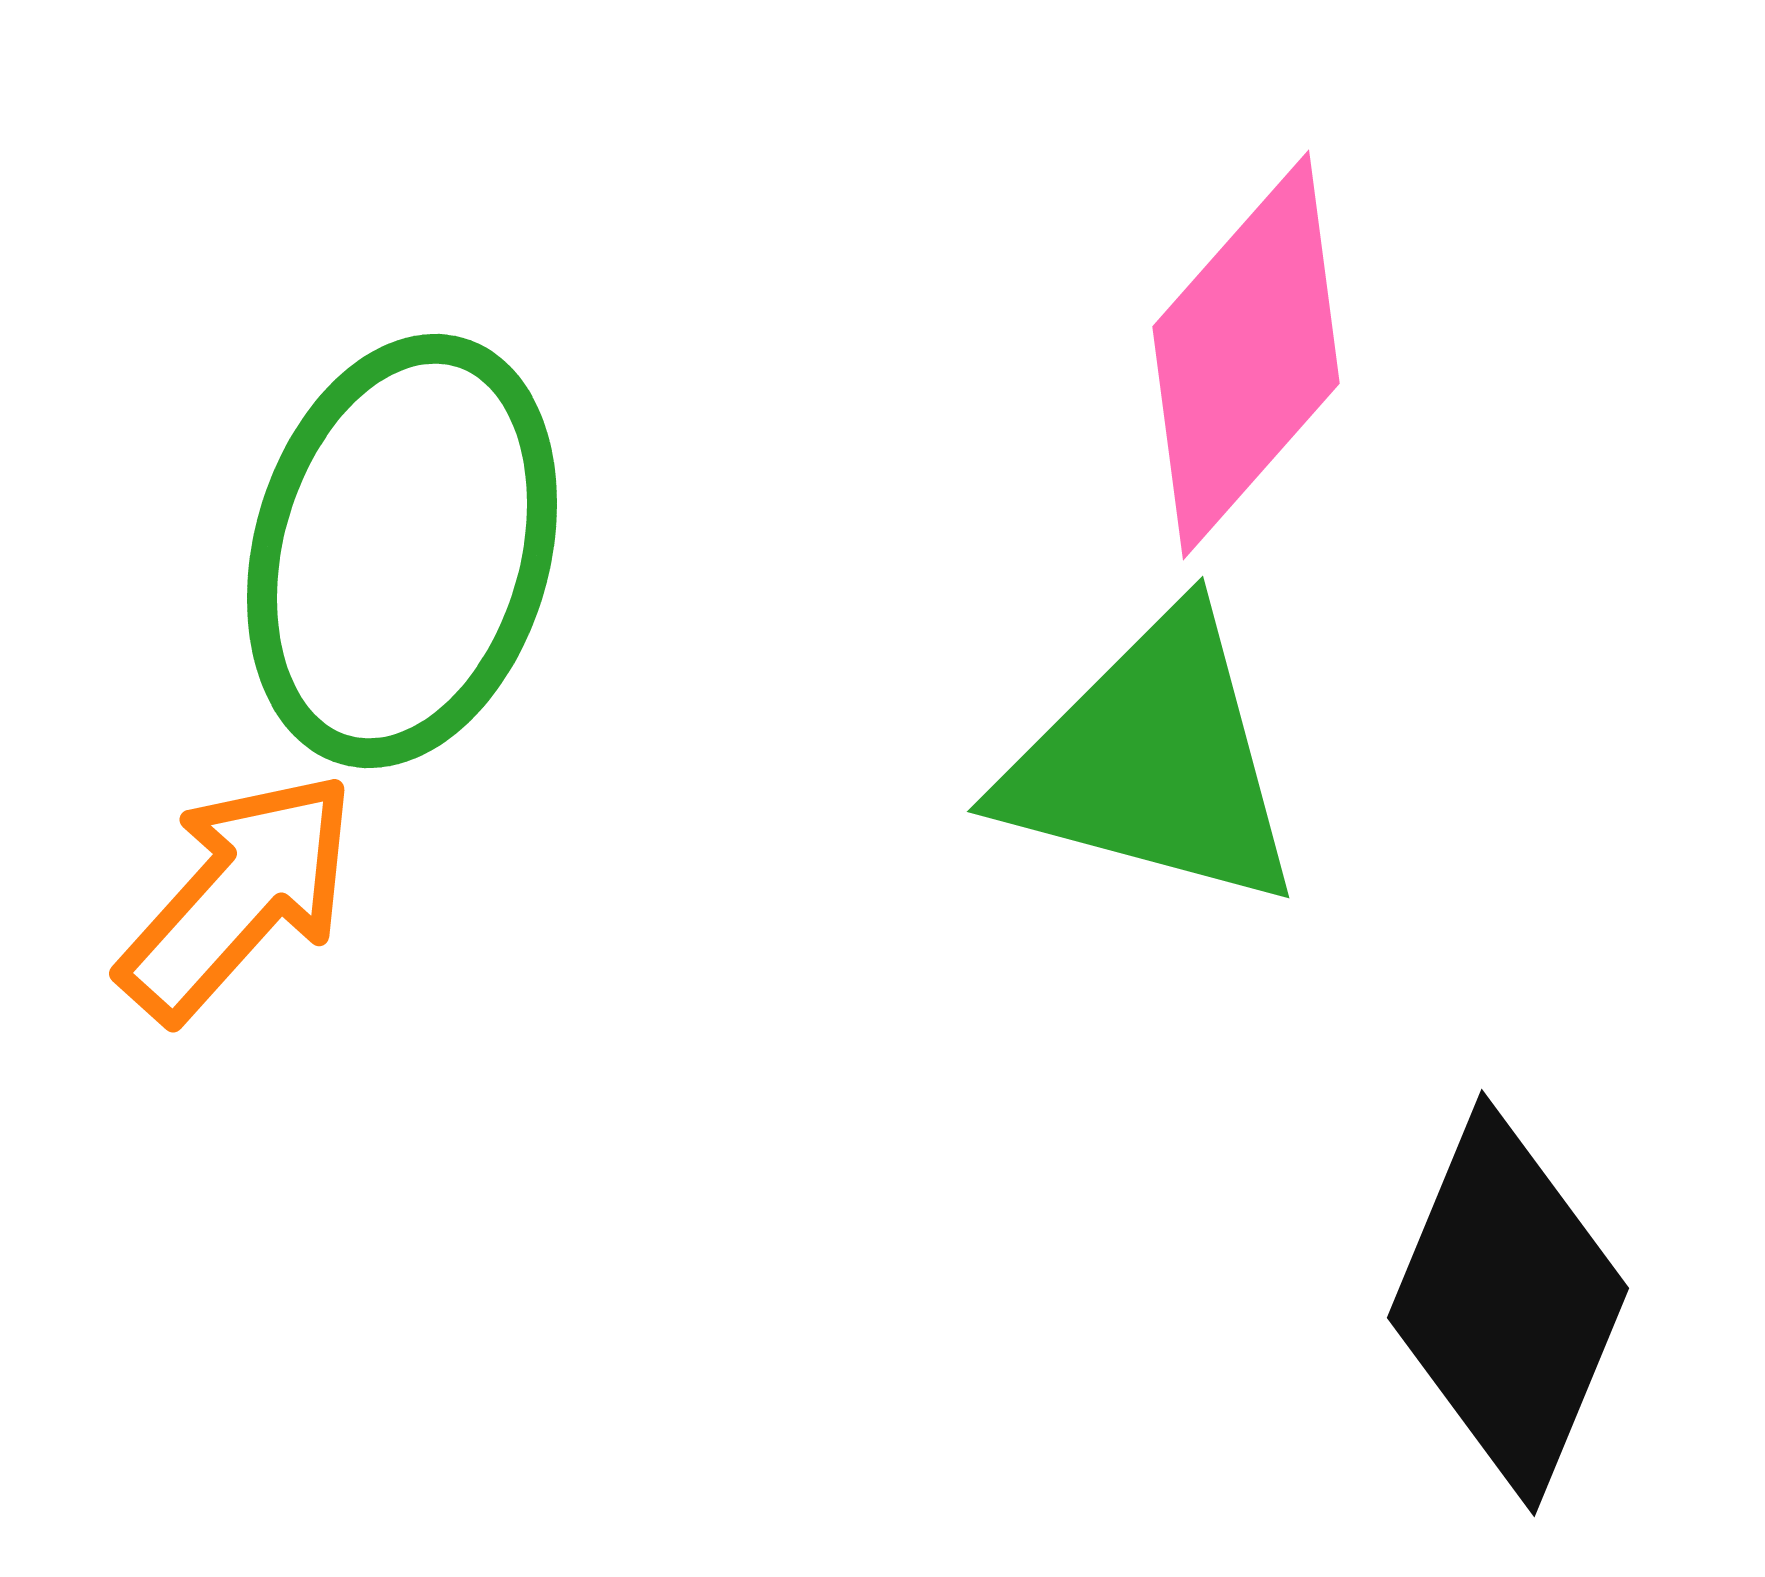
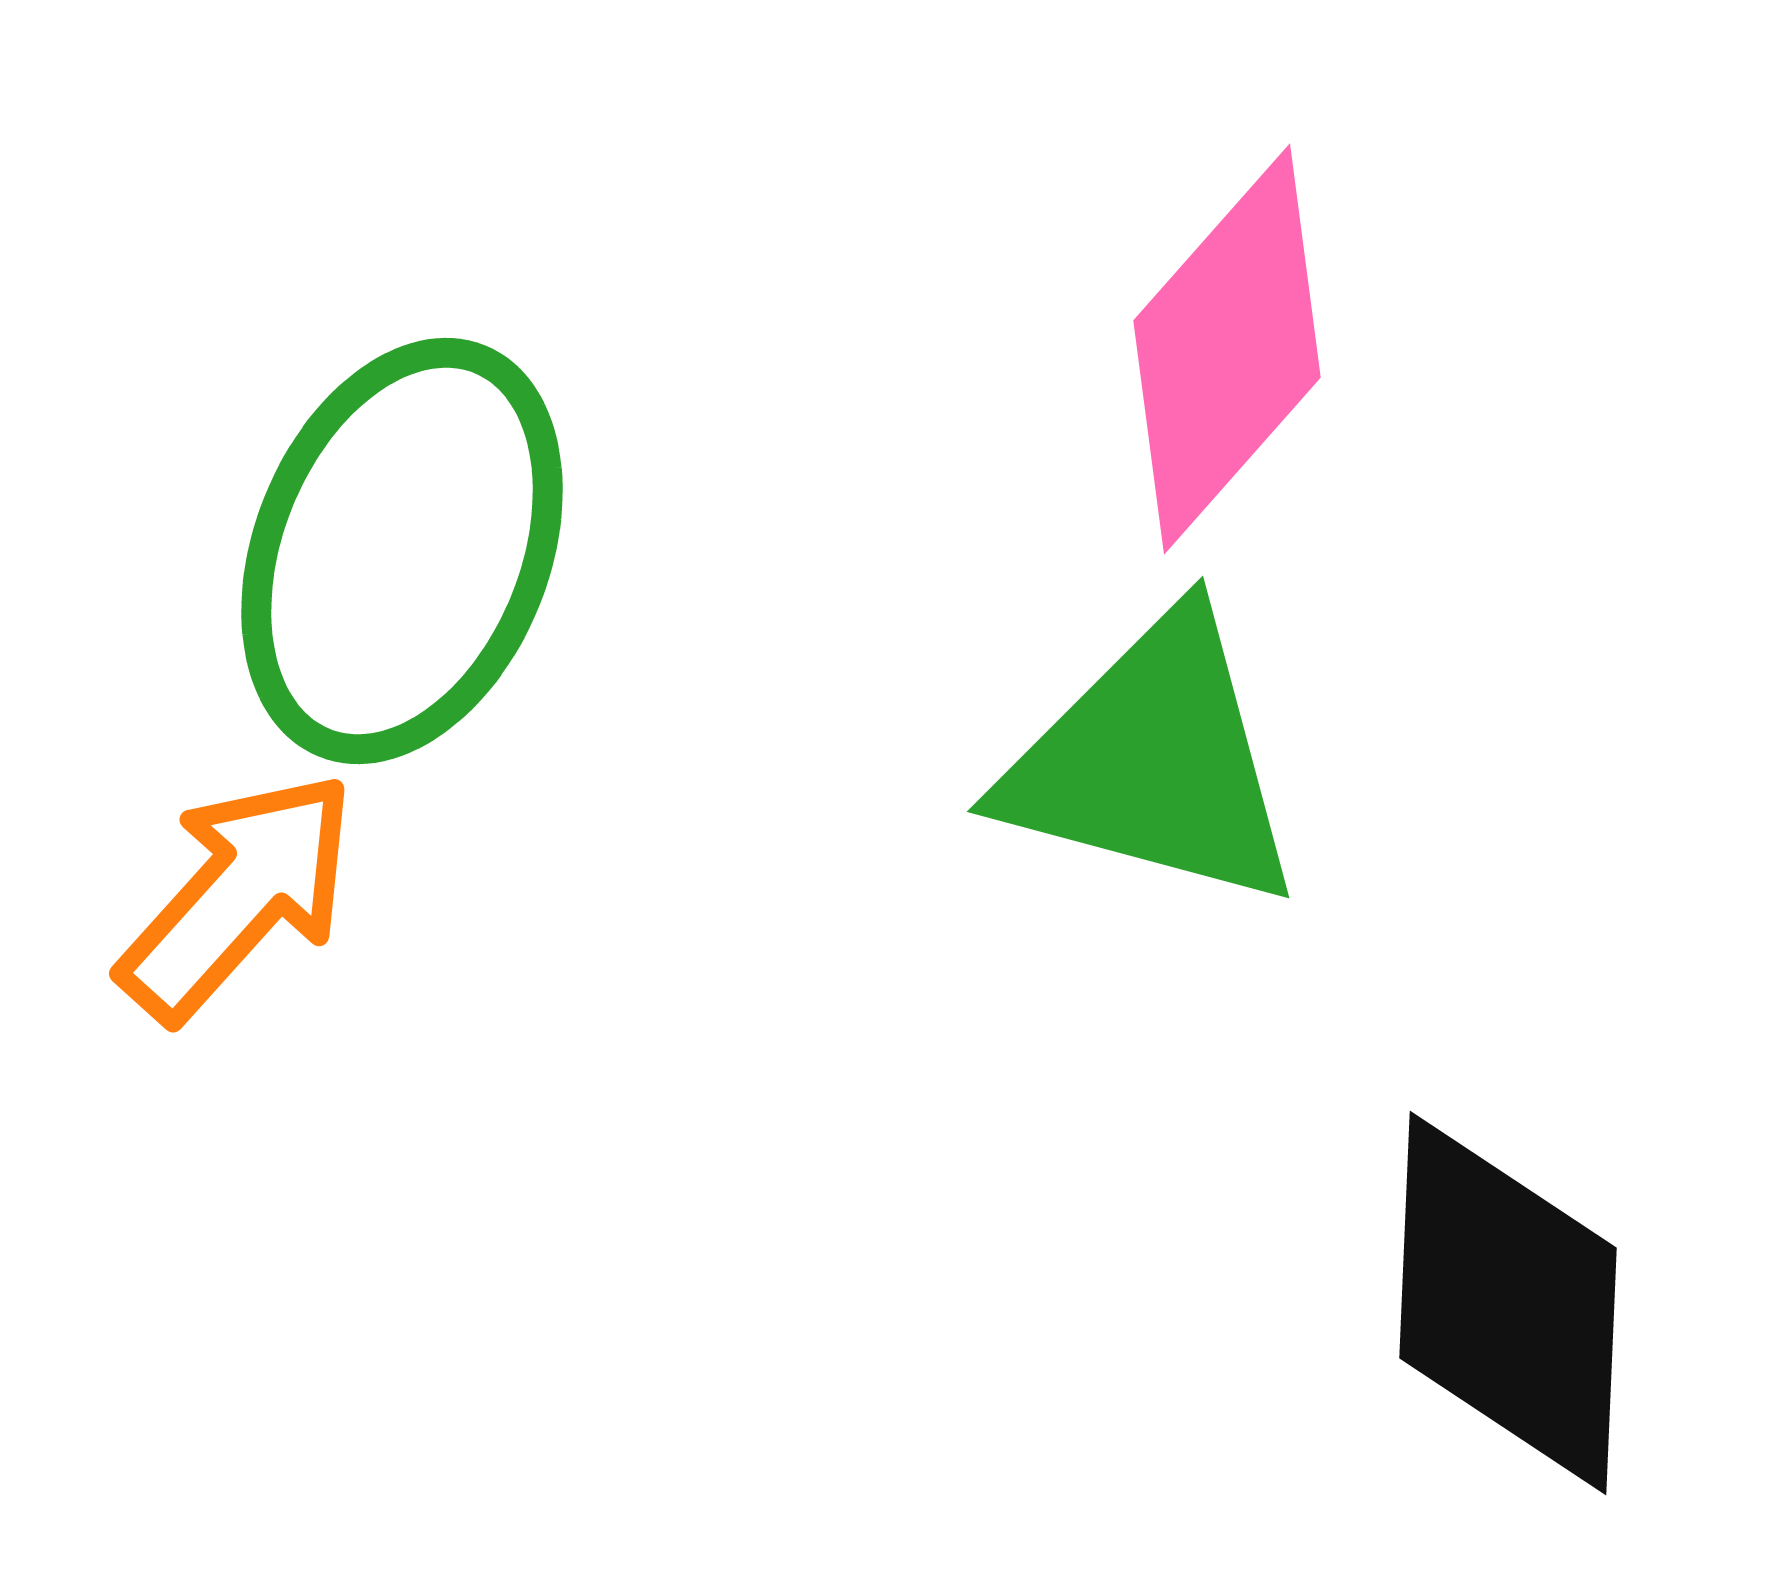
pink diamond: moved 19 px left, 6 px up
green ellipse: rotated 6 degrees clockwise
black diamond: rotated 20 degrees counterclockwise
